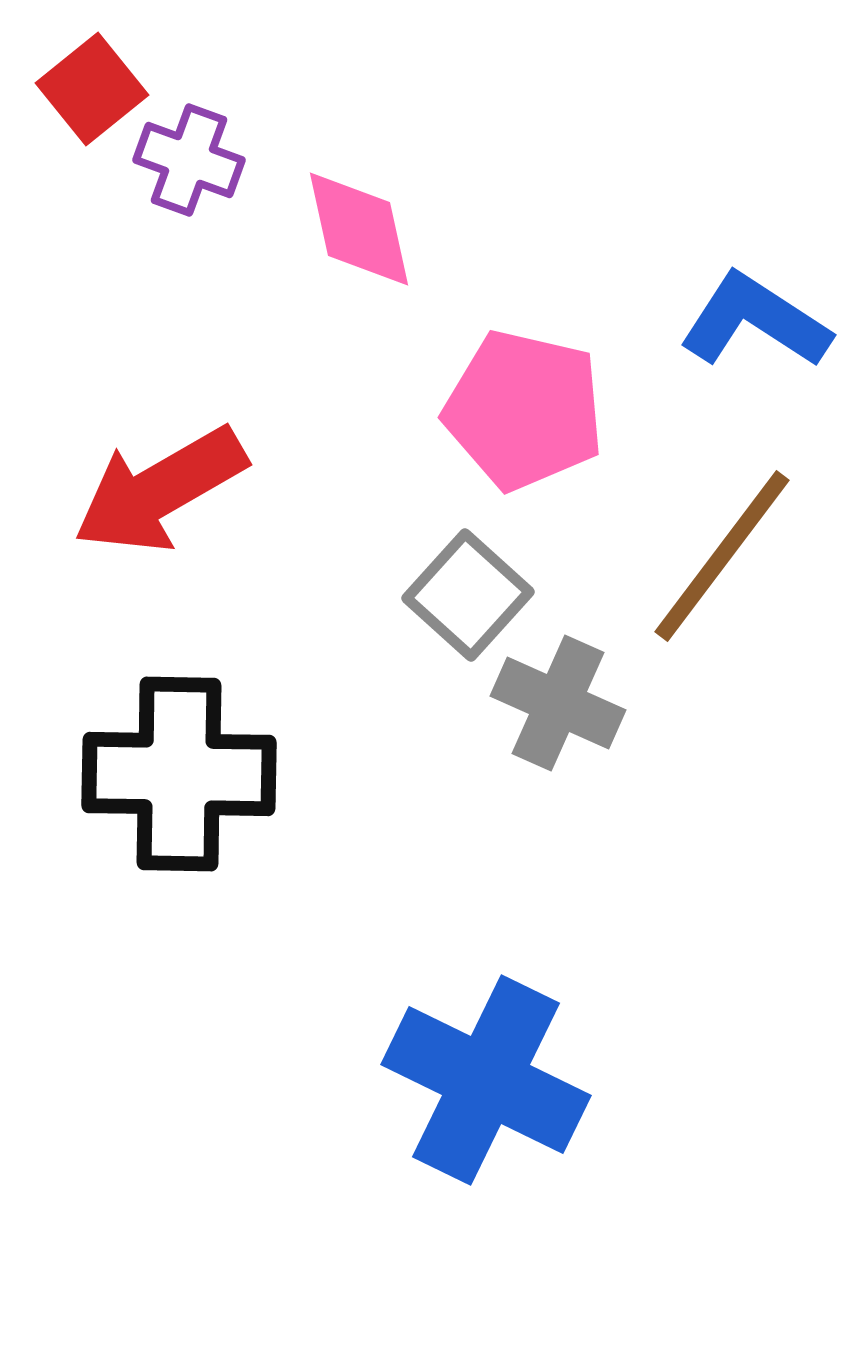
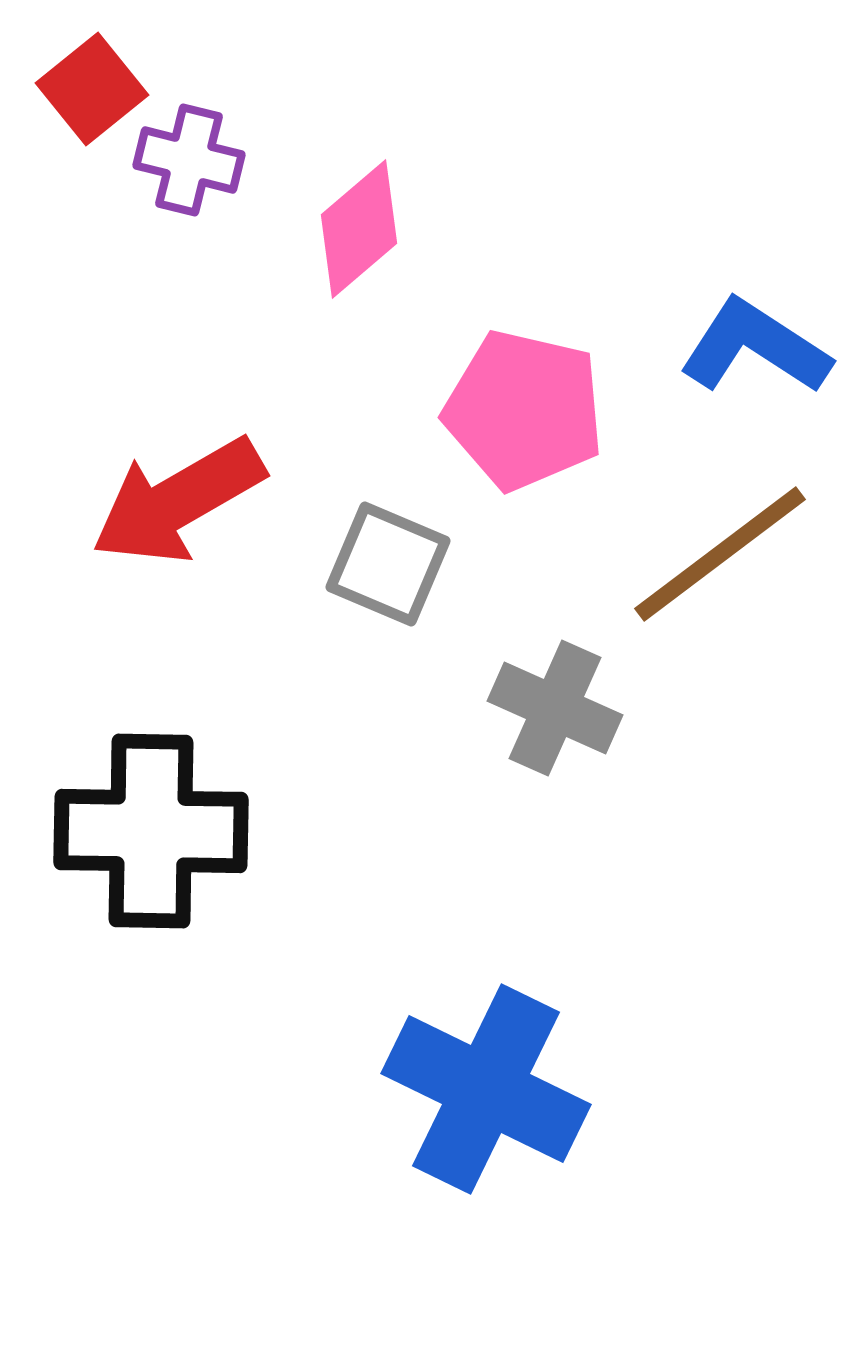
purple cross: rotated 6 degrees counterclockwise
pink diamond: rotated 62 degrees clockwise
blue L-shape: moved 26 px down
red arrow: moved 18 px right, 11 px down
brown line: moved 2 px left, 2 px up; rotated 16 degrees clockwise
gray square: moved 80 px left, 31 px up; rotated 19 degrees counterclockwise
gray cross: moved 3 px left, 5 px down
black cross: moved 28 px left, 57 px down
blue cross: moved 9 px down
